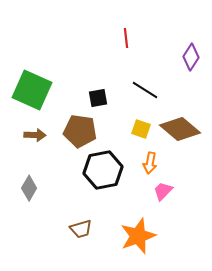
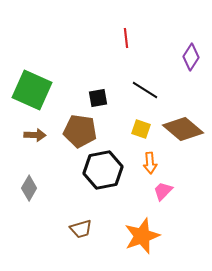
brown diamond: moved 3 px right
orange arrow: rotated 15 degrees counterclockwise
orange star: moved 4 px right
